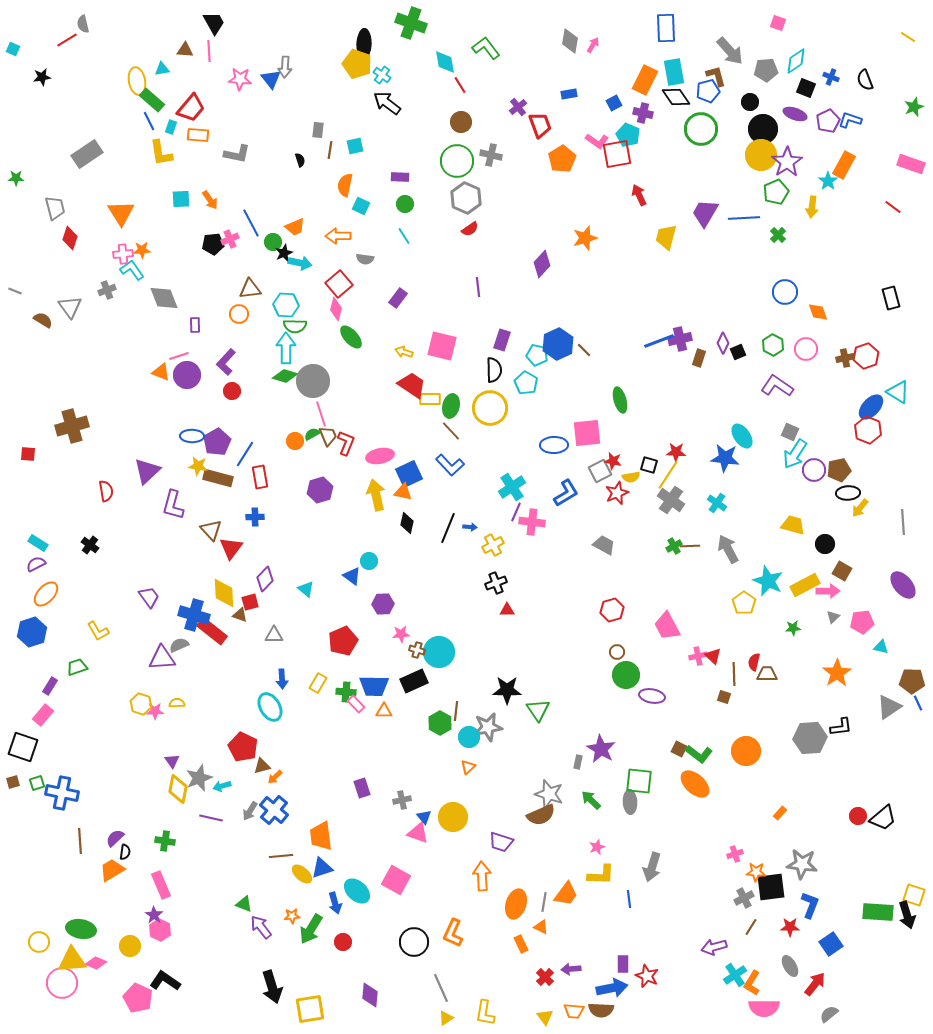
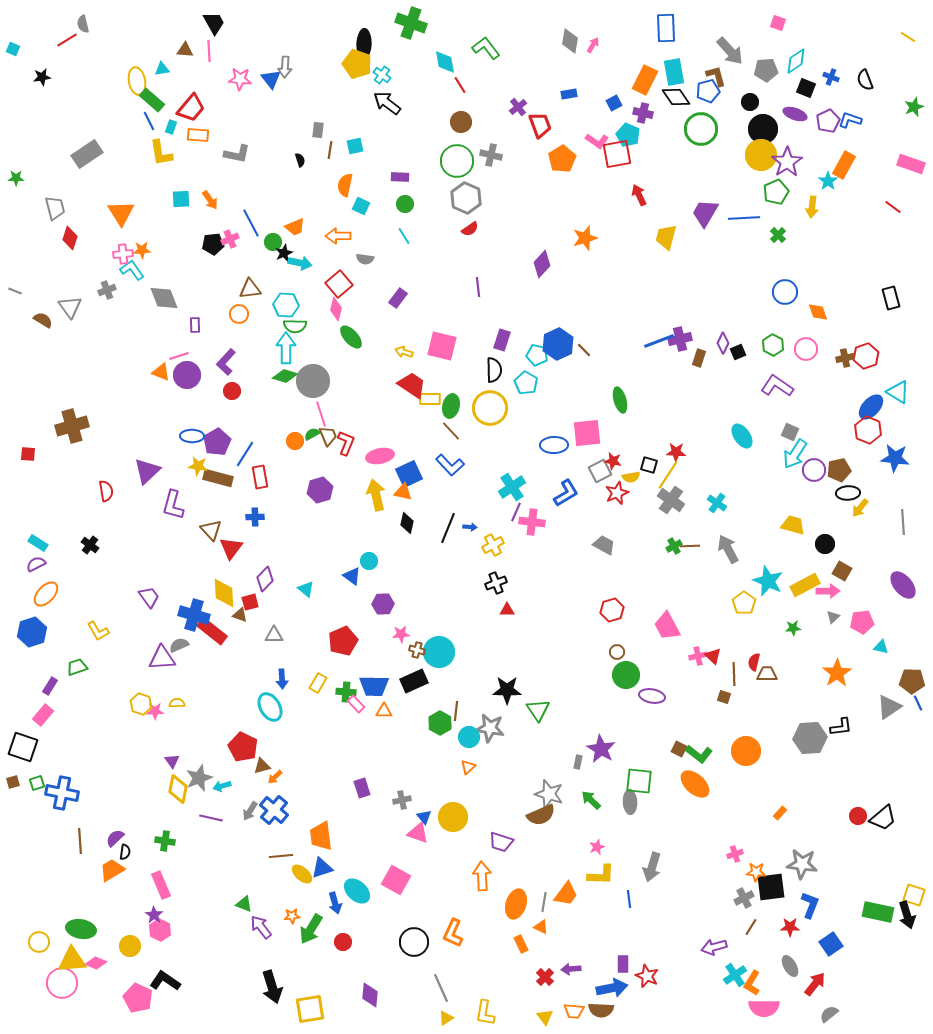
blue star at (725, 458): moved 170 px right
gray star at (488, 727): moved 2 px right, 1 px down; rotated 20 degrees clockwise
green rectangle at (878, 912): rotated 8 degrees clockwise
